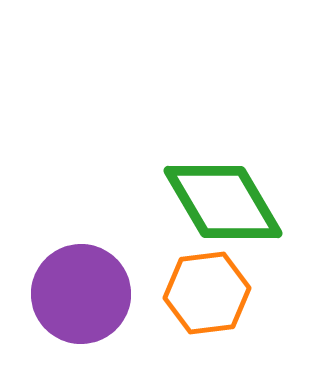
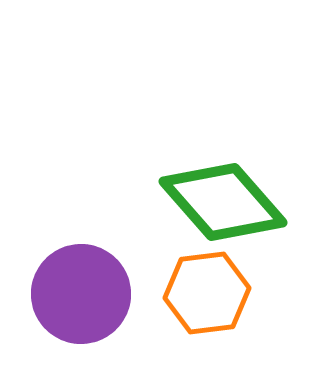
green diamond: rotated 11 degrees counterclockwise
